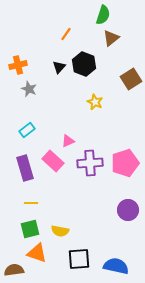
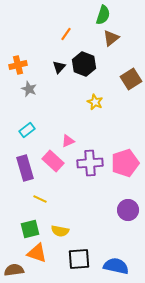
yellow line: moved 9 px right, 4 px up; rotated 24 degrees clockwise
